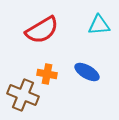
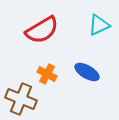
cyan triangle: rotated 20 degrees counterclockwise
orange cross: rotated 18 degrees clockwise
brown cross: moved 2 px left, 4 px down
